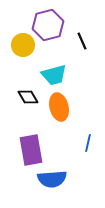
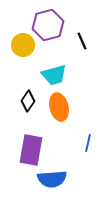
black diamond: moved 4 px down; rotated 65 degrees clockwise
purple rectangle: rotated 20 degrees clockwise
